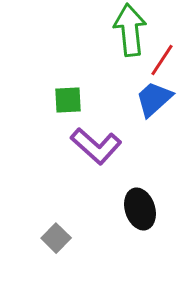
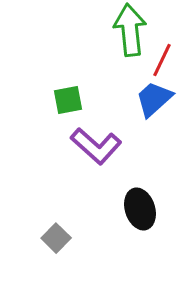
red line: rotated 8 degrees counterclockwise
green square: rotated 8 degrees counterclockwise
